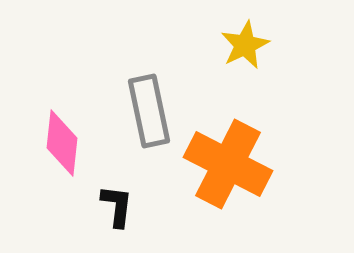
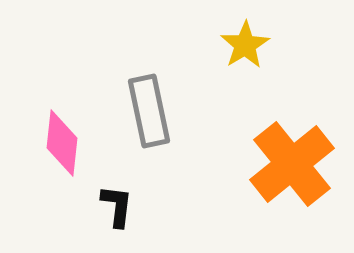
yellow star: rotated 6 degrees counterclockwise
orange cross: moved 64 px right; rotated 24 degrees clockwise
